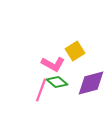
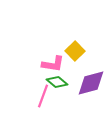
yellow square: rotated 12 degrees counterclockwise
pink L-shape: rotated 20 degrees counterclockwise
pink line: moved 2 px right, 6 px down
